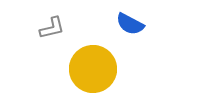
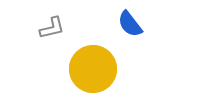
blue semicircle: rotated 24 degrees clockwise
